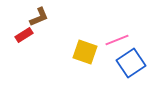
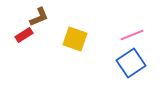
pink line: moved 15 px right, 5 px up
yellow square: moved 10 px left, 13 px up
